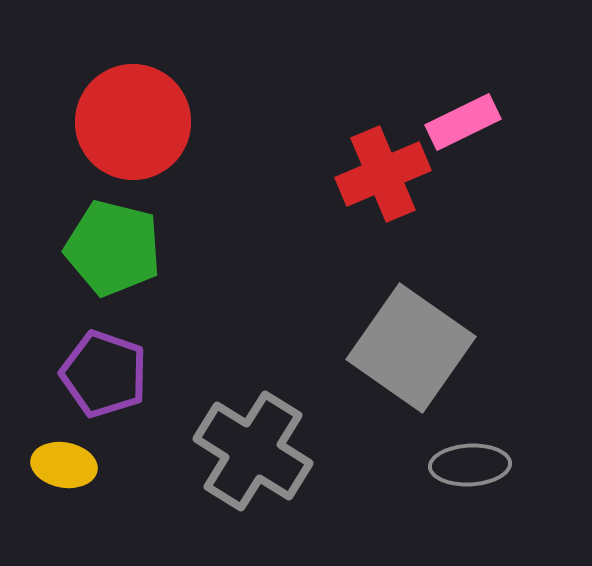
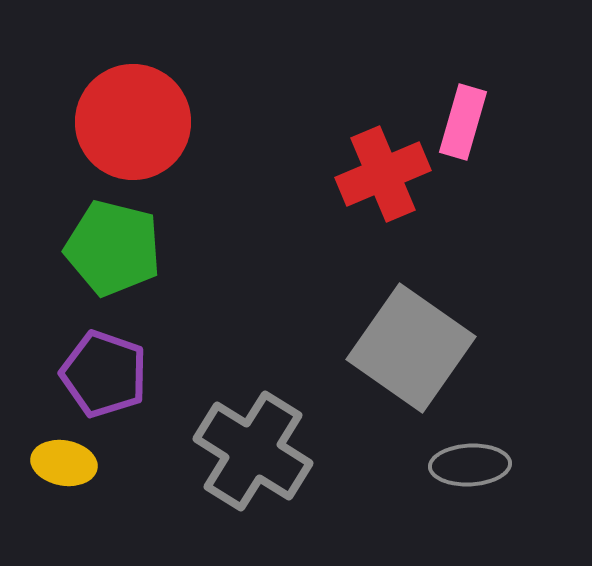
pink rectangle: rotated 48 degrees counterclockwise
yellow ellipse: moved 2 px up
